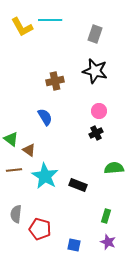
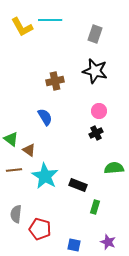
green rectangle: moved 11 px left, 9 px up
